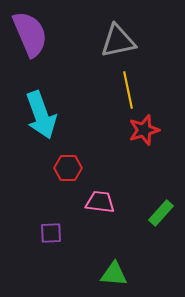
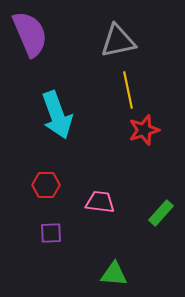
cyan arrow: moved 16 px right
red hexagon: moved 22 px left, 17 px down
